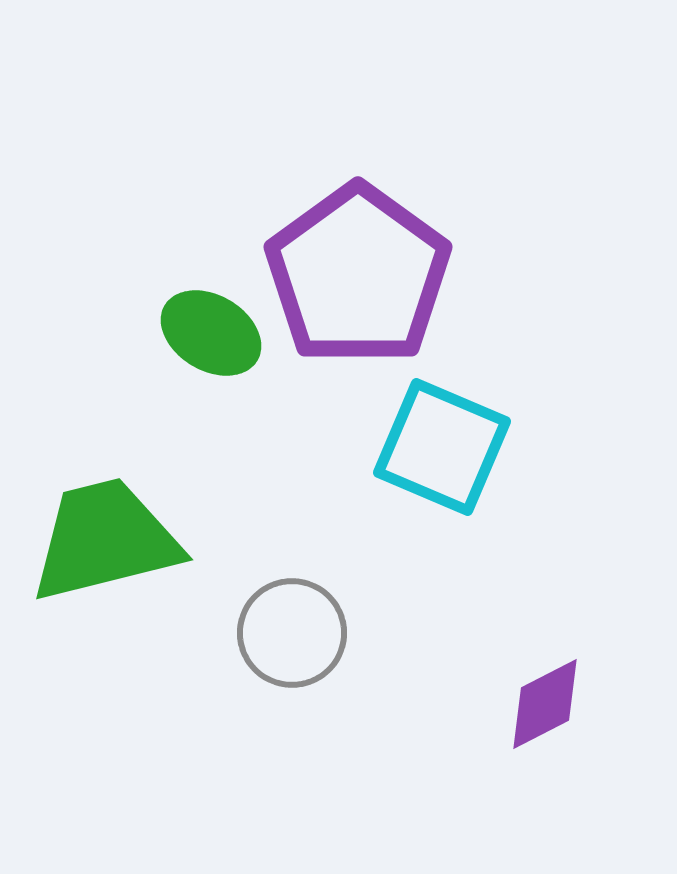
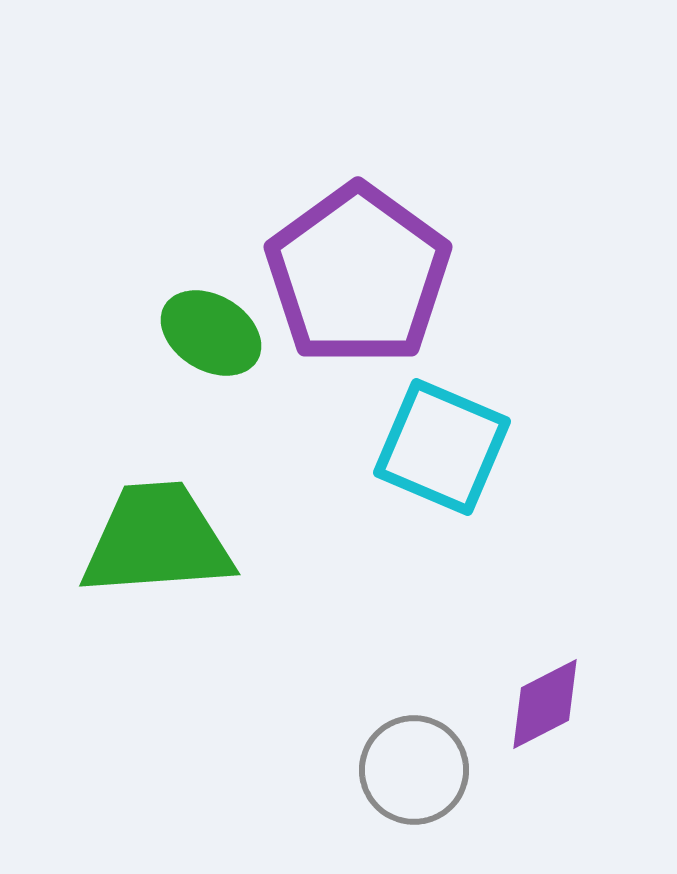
green trapezoid: moved 52 px right; rotated 10 degrees clockwise
gray circle: moved 122 px right, 137 px down
